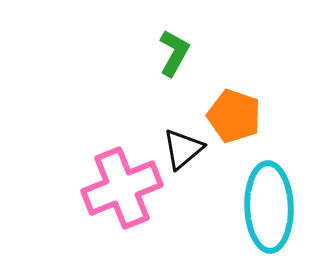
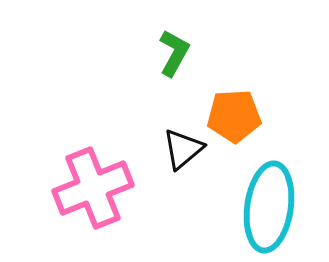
orange pentagon: rotated 22 degrees counterclockwise
pink cross: moved 29 px left
cyan ellipse: rotated 10 degrees clockwise
